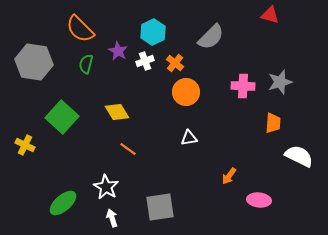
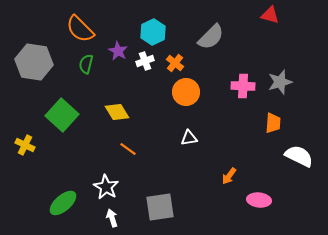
green square: moved 2 px up
